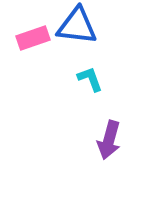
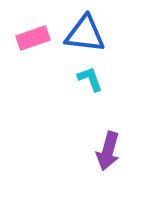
blue triangle: moved 8 px right, 8 px down
purple arrow: moved 1 px left, 11 px down
